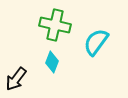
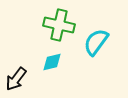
green cross: moved 4 px right
cyan diamond: rotated 55 degrees clockwise
